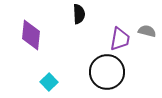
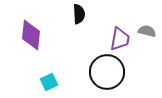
cyan square: rotated 18 degrees clockwise
